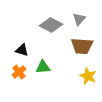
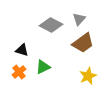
brown trapezoid: moved 1 px right, 3 px up; rotated 40 degrees counterclockwise
green triangle: rotated 21 degrees counterclockwise
yellow star: rotated 24 degrees clockwise
